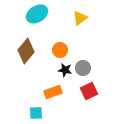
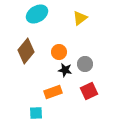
orange circle: moved 1 px left, 2 px down
gray circle: moved 2 px right, 4 px up
